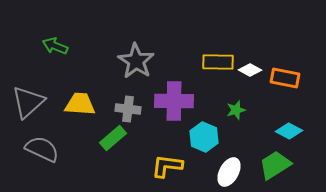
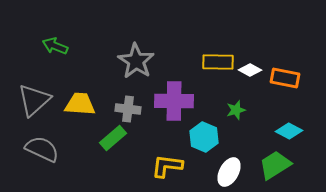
gray triangle: moved 6 px right, 2 px up
